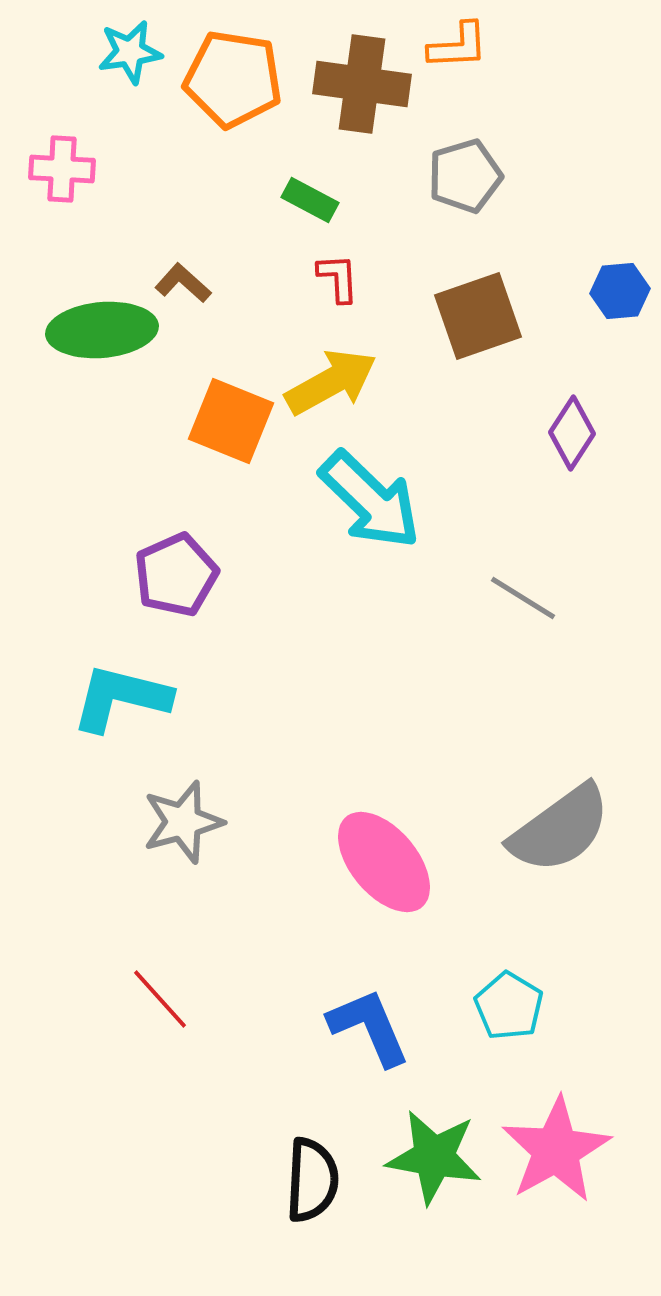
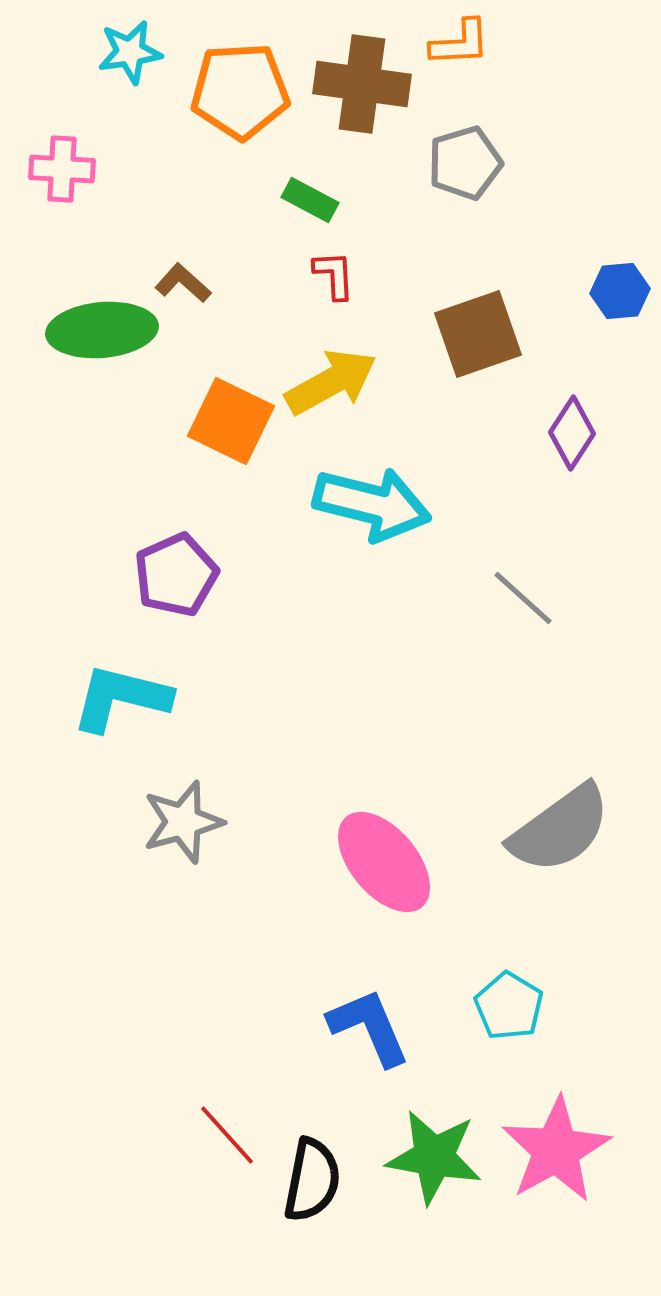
orange L-shape: moved 2 px right, 3 px up
orange pentagon: moved 7 px right, 12 px down; rotated 12 degrees counterclockwise
gray pentagon: moved 13 px up
red L-shape: moved 4 px left, 3 px up
brown square: moved 18 px down
orange square: rotated 4 degrees clockwise
cyan arrow: moved 2 px right, 4 px down; rotated 30 degrees counterclockwise
gray line: rotated 10 degrees clockwise
red line: moved 67 px right, 136 px down
black semicircle: rotated 8 degrees clockwise
